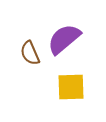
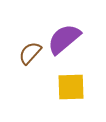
brown semicircle: rotated 65 degrees clockwise
